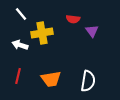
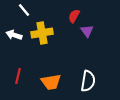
white line: moved 3 px right, 4 px up
red semicircle: moved 1 px right, 3 px up; rotated 112 degrees clockwise
purple triangle: moved 5 px left
white arrow: moved 6 px left, 10 px up
orange trapezoid: moved 3 px down
